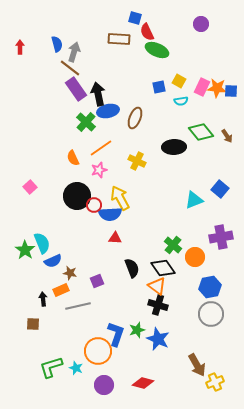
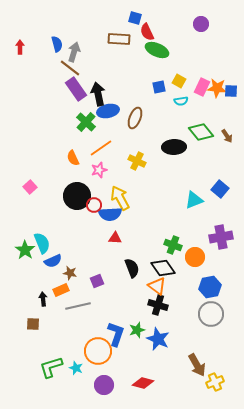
green cross at (173, 245): rotated 18 degrees counterclockwise
